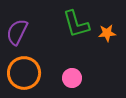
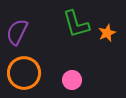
orange star: rotated 18 degrees counterclockwise
pink circle: moved 2 px down
